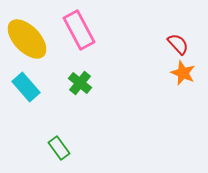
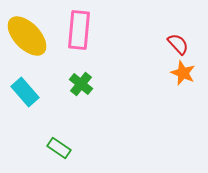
pink rectangle: rotated 33 degrees clockwise
yellow ellipse: moved 3 px up
green cross: moved 1 px right, 1 px down
cyan rectangle: moved 1 px left, 5 px down
green rectangle: rotated 20 degrees counterclockwise
